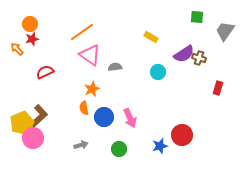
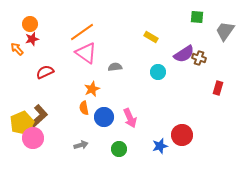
pink triangle: moved 4 px left, 2 px up
